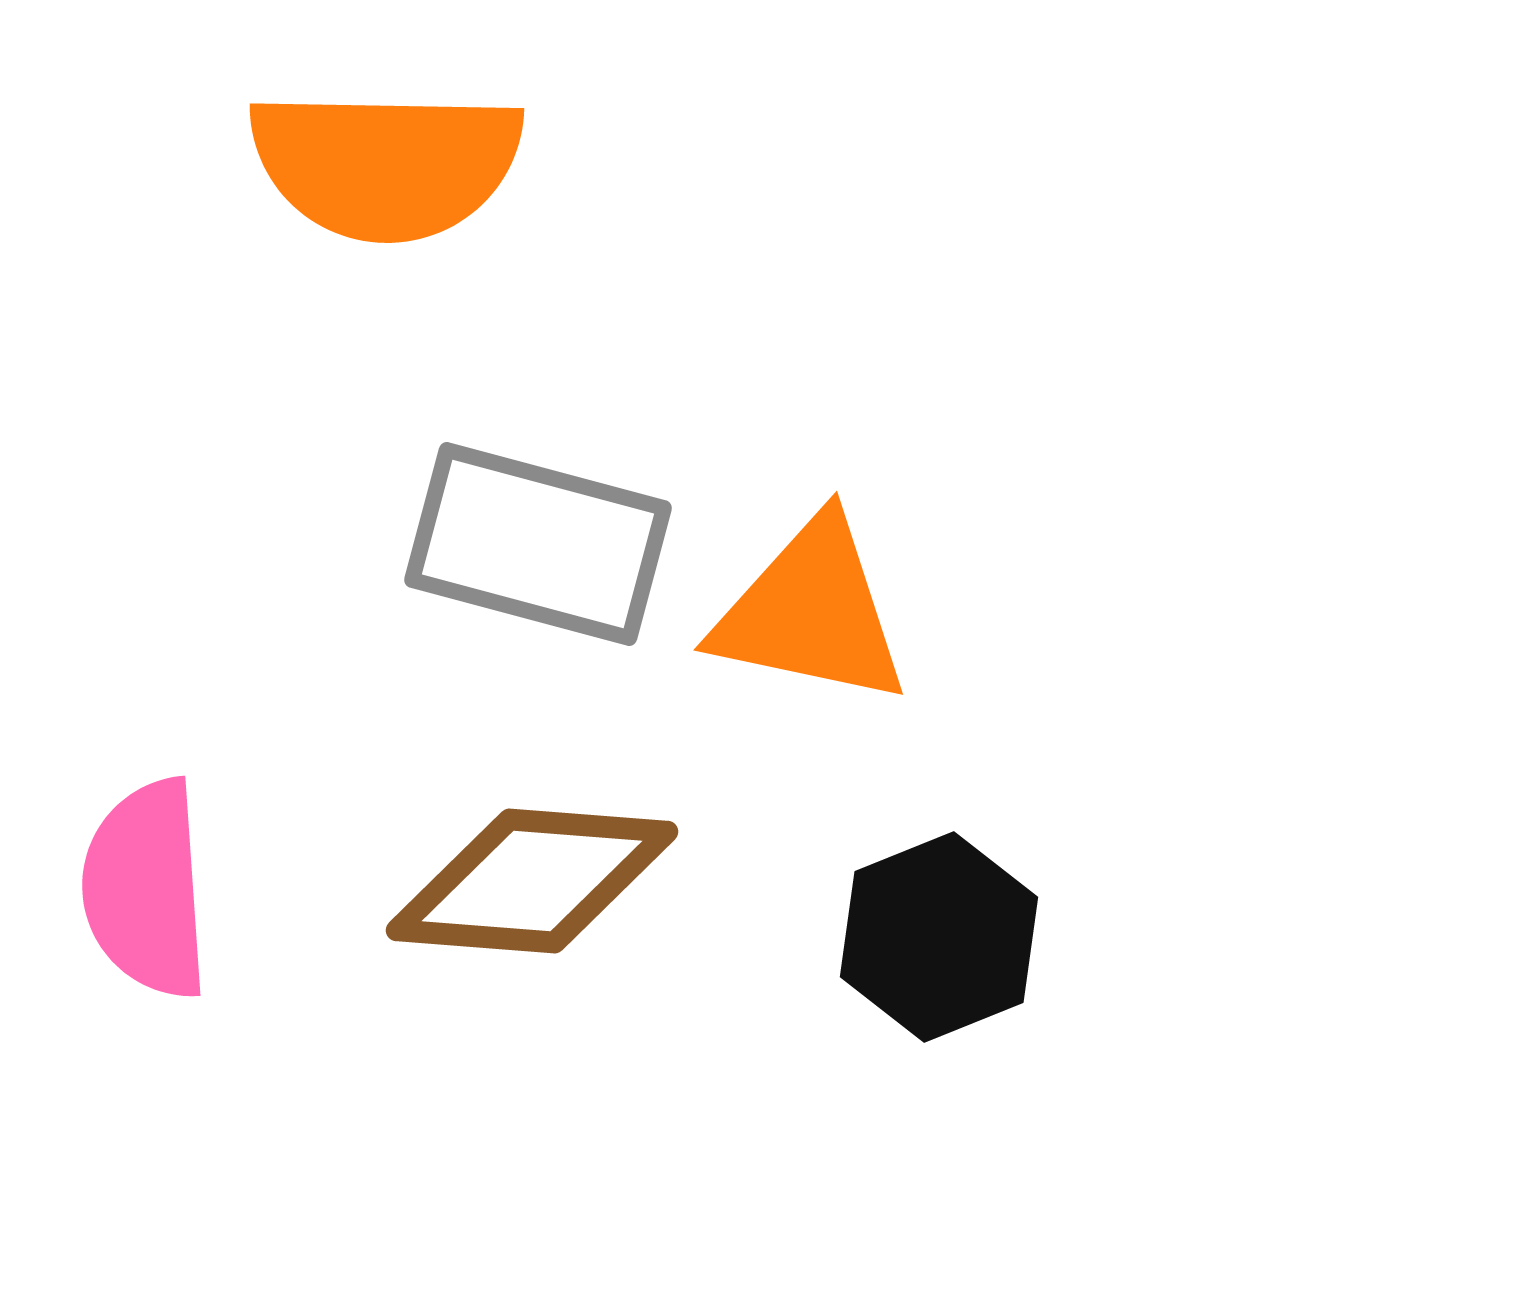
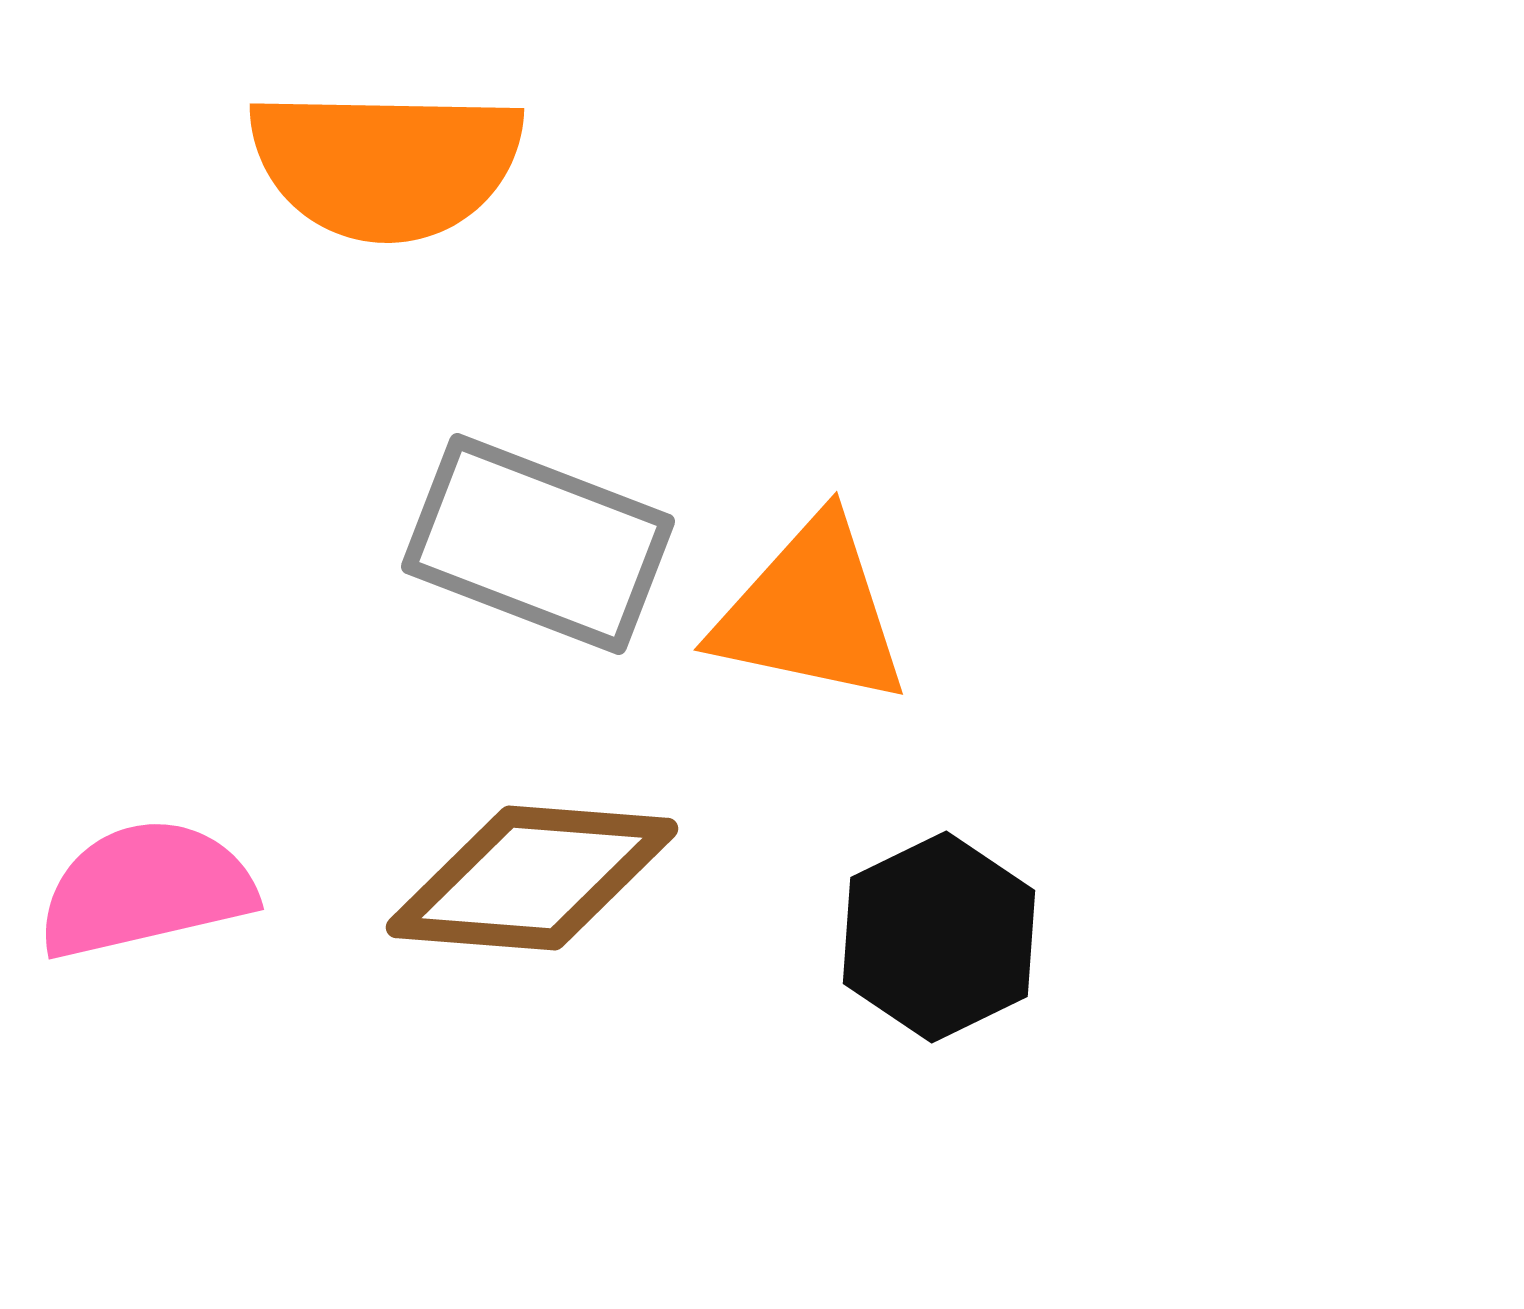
gray rectangle: rotated 6 degrees clockwise
brown diamond: moved 3 px up
pink semicircle: rotated 81 degrees clockwise
black hexagon: rotated 4 degrees counterclockwise
